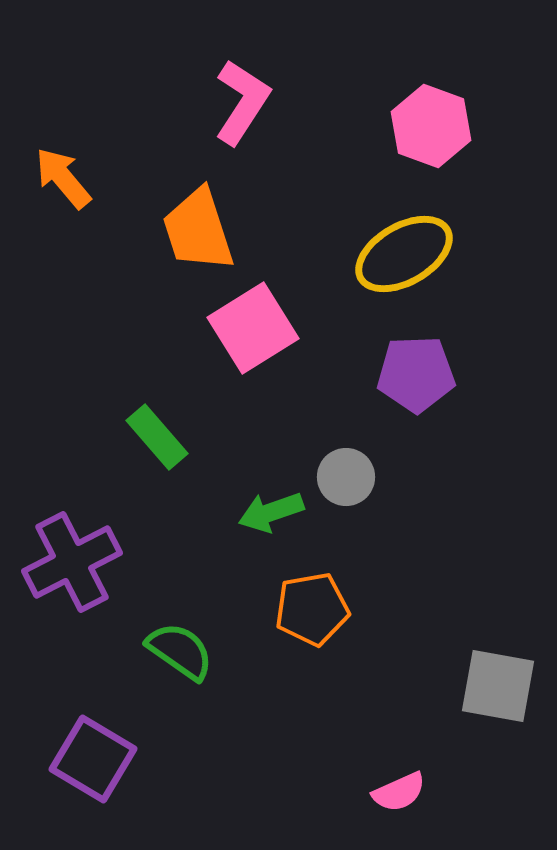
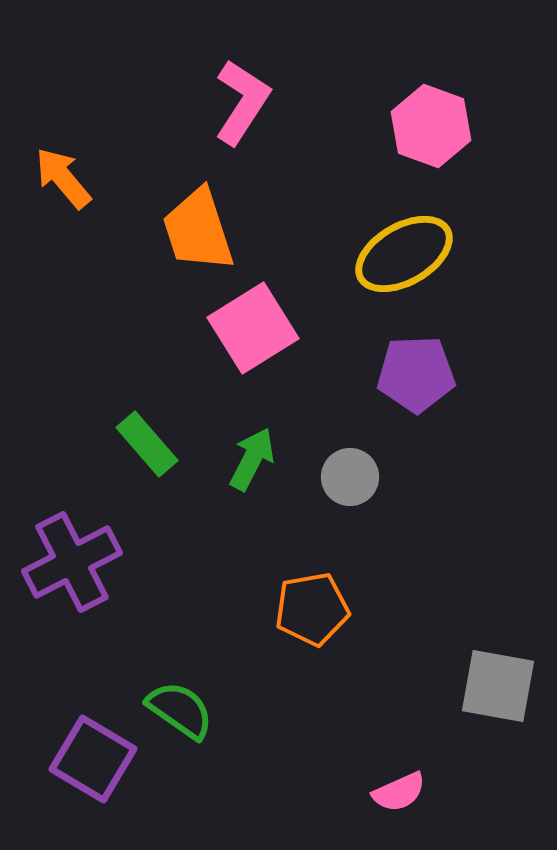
green rectangle: moved 10 px left, 7 px down
gray circle: moved 4 px right
green arrow: moved 19 px left, 53 px up; rotated 136 degrees clockwise
green semicircle: moved 59 px down
